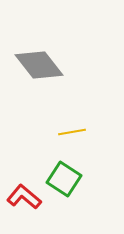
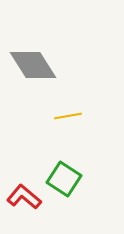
gray diamond: moved 6 px left; rotated 6 degrees clockwise
yellow line: moved 4 px left, 16 px up
